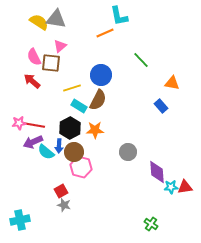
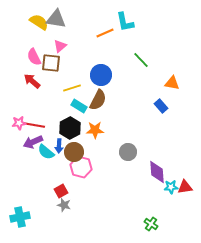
cyan L-shape: moved 6 px right, 6 px down
cyan cross: moved 3 px up
